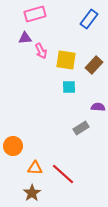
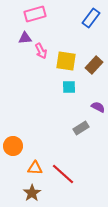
blue rectangle: moved 2 px right, 1 px up
yellow square: moved 1 px down
purple semicircle: rotated 24 degrees clockwise
